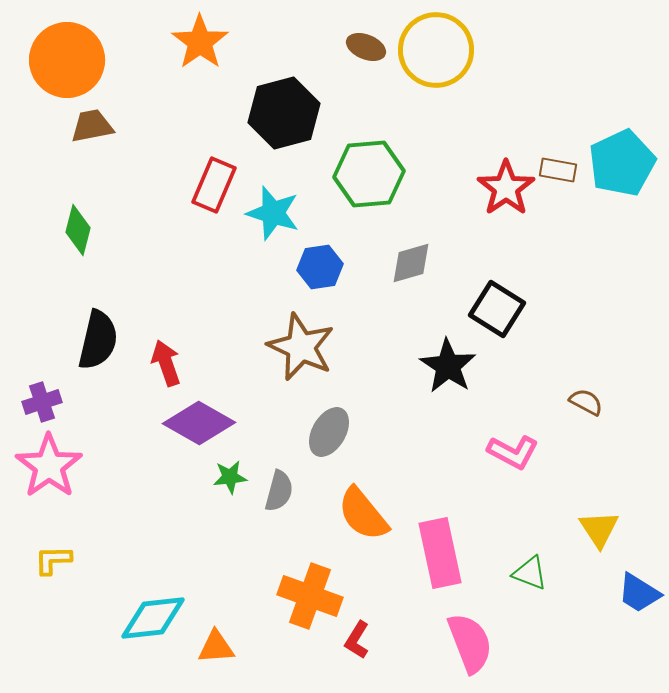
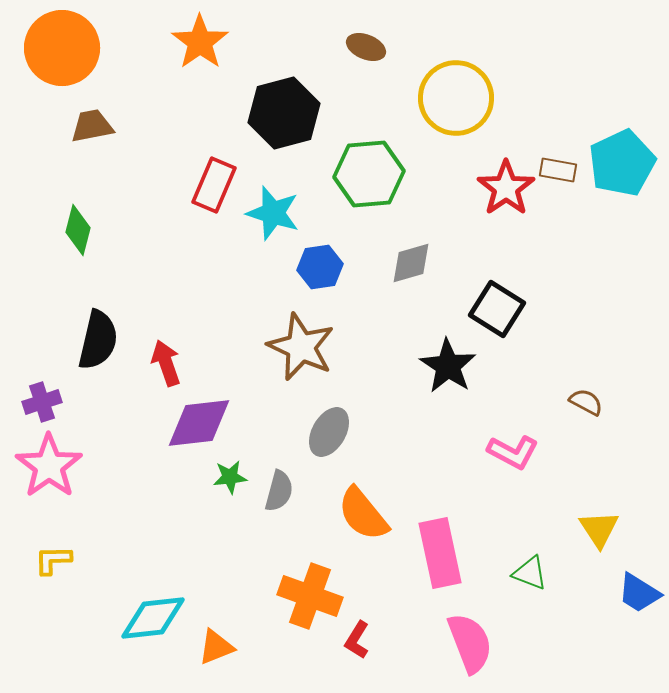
yellow circle: moved 20 px right, 48 px down
orange circle: moved 5 px left, 12 px up
purple diamond: rotated 36 degrees counterclockwise
orange triangle: rotated 18 degrees counterclockwise
